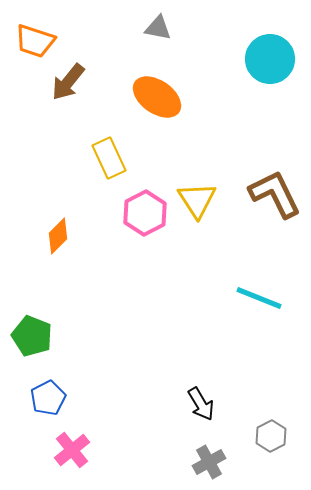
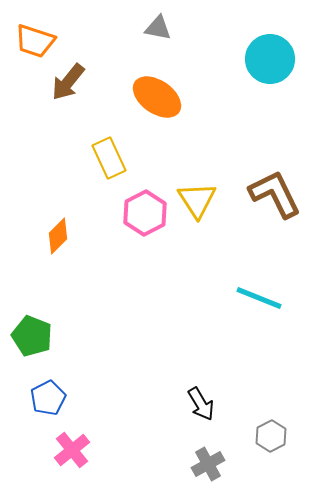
gray cross: moved 1 px left, 2 px down
